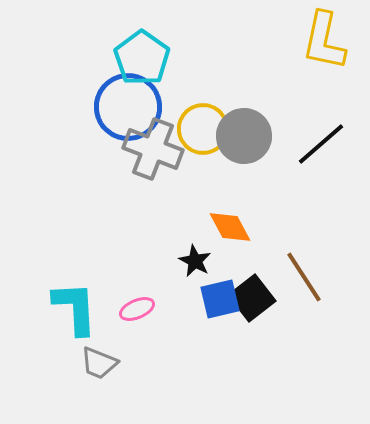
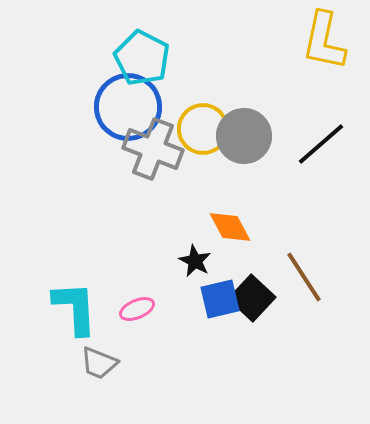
cyan pentagon: rotated 8 degrees counterclockwise
black square: rotated 9 degrees counterclockwise
